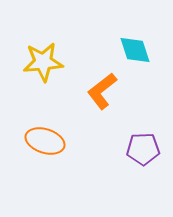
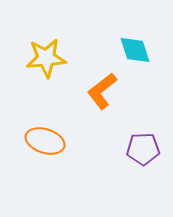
yellow star: moved 3 px right, 4 px up
